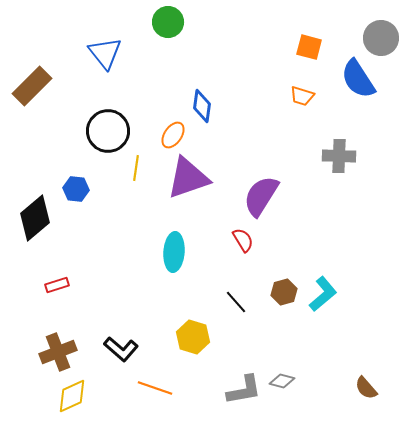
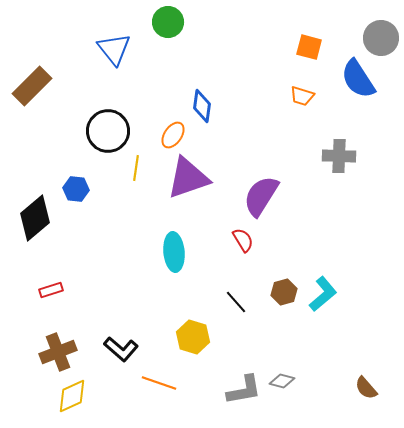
blue triangle: moved 9 px right, 4 px up
cyan ellipse: rotated 9 degrees counterclockwise
red rectangle: moved 6 px left, 5 px down
orange line: moved 4 px right, 5 px up
